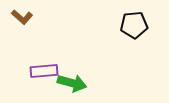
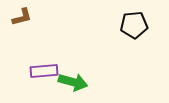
brown L-shape: rotated 55 degrees counterclockwise
green arrow: moved 1 px right, 1 px up
